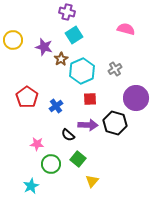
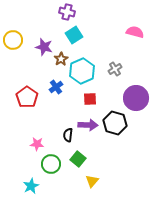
pink semicircle: moved 9 px right, 3 px down
blue cross: moved 19 px up
black semicircle: rotated 56 degrees clockwise
